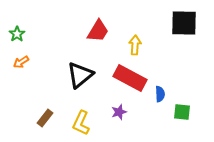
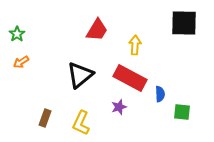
red trapezoid: moved 1 px left, 1 px up
purple star: moved 5 px up
brown rectangle: rotated 18 degrees counterclockwise
